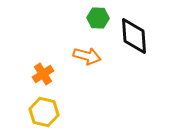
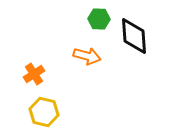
green hexagon: moved 1 px right, 1 px down
orange cross: moved 9 px left
